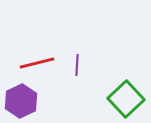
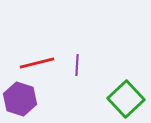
purple hexagon: moved 1 px left, 2 px up; rotated 16 degrees counterclockwise
